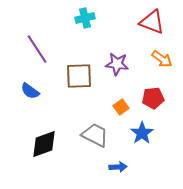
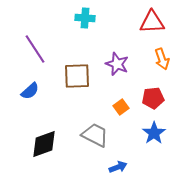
cyan cross: rotated 18 degrees clockwise
red triangle: rotated 24 degrees counterclockwise
purple line: moved 2 px left
orange arrow: rotated 35 degrees clockwise
purple star: rotated 15 degrees clockwise
brown square: moved 2 px left
blue semicircle: rotated 78 degrees counterclockwise
blue star: moved 12 px right
blue arrow: rotated 18 degrees counterclockwise
